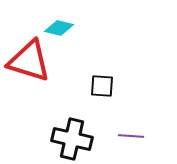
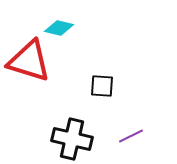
purple line: rotated 30 degrees counterclockwise
